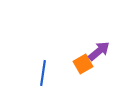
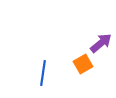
purple arrow: moved 2 px right, 8 px up
